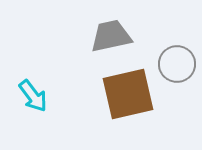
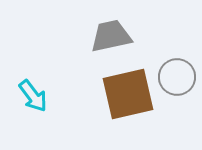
gray circle: moved 13 px down
